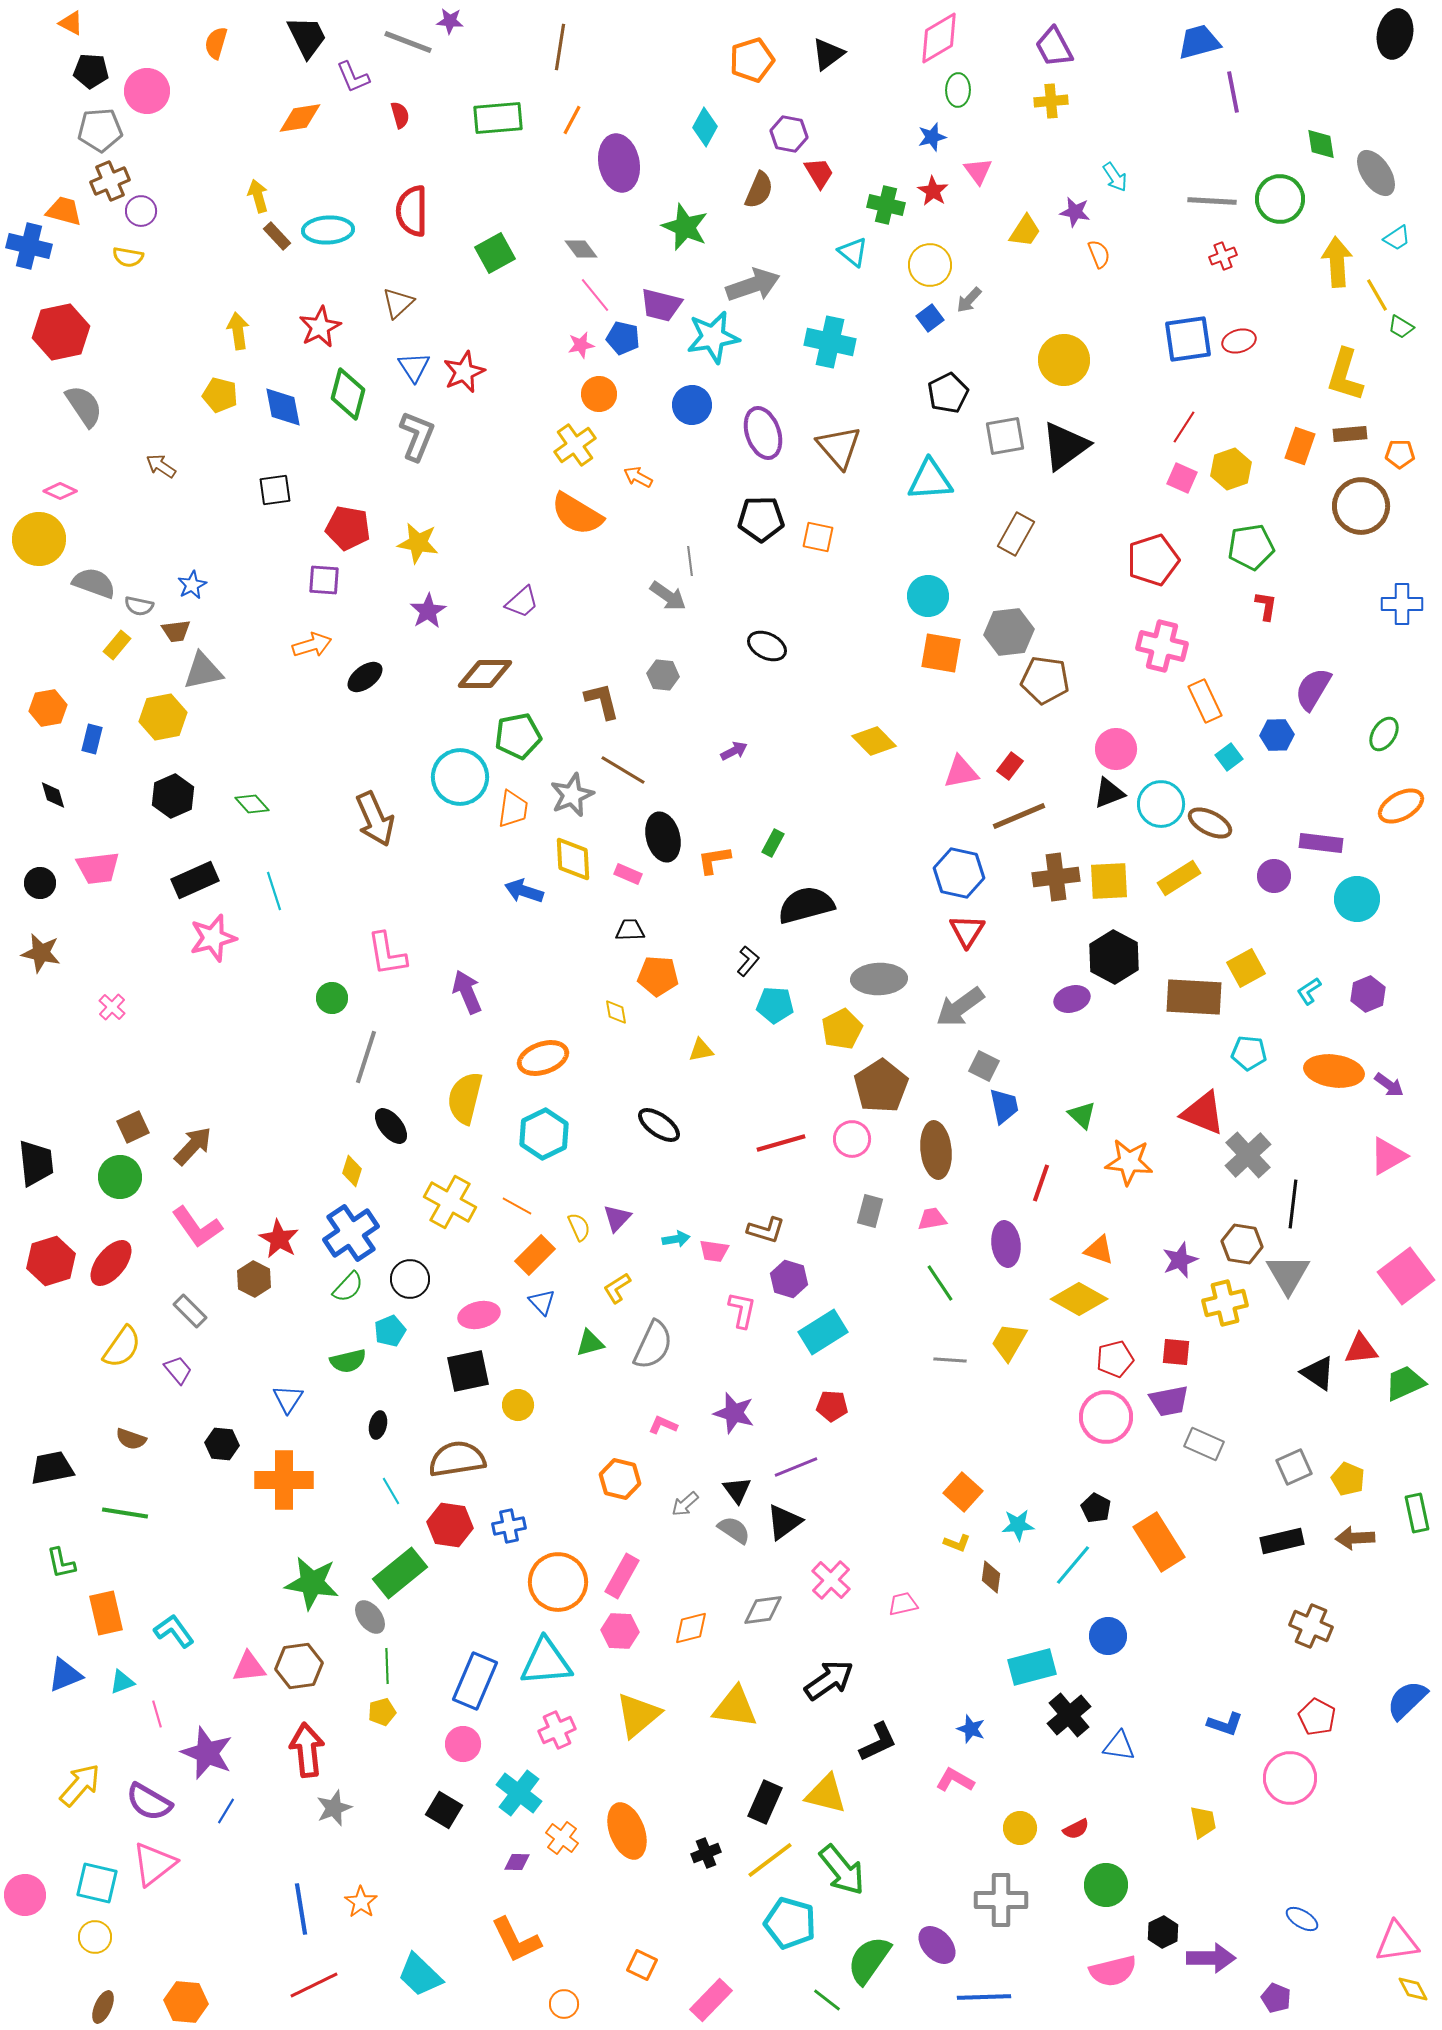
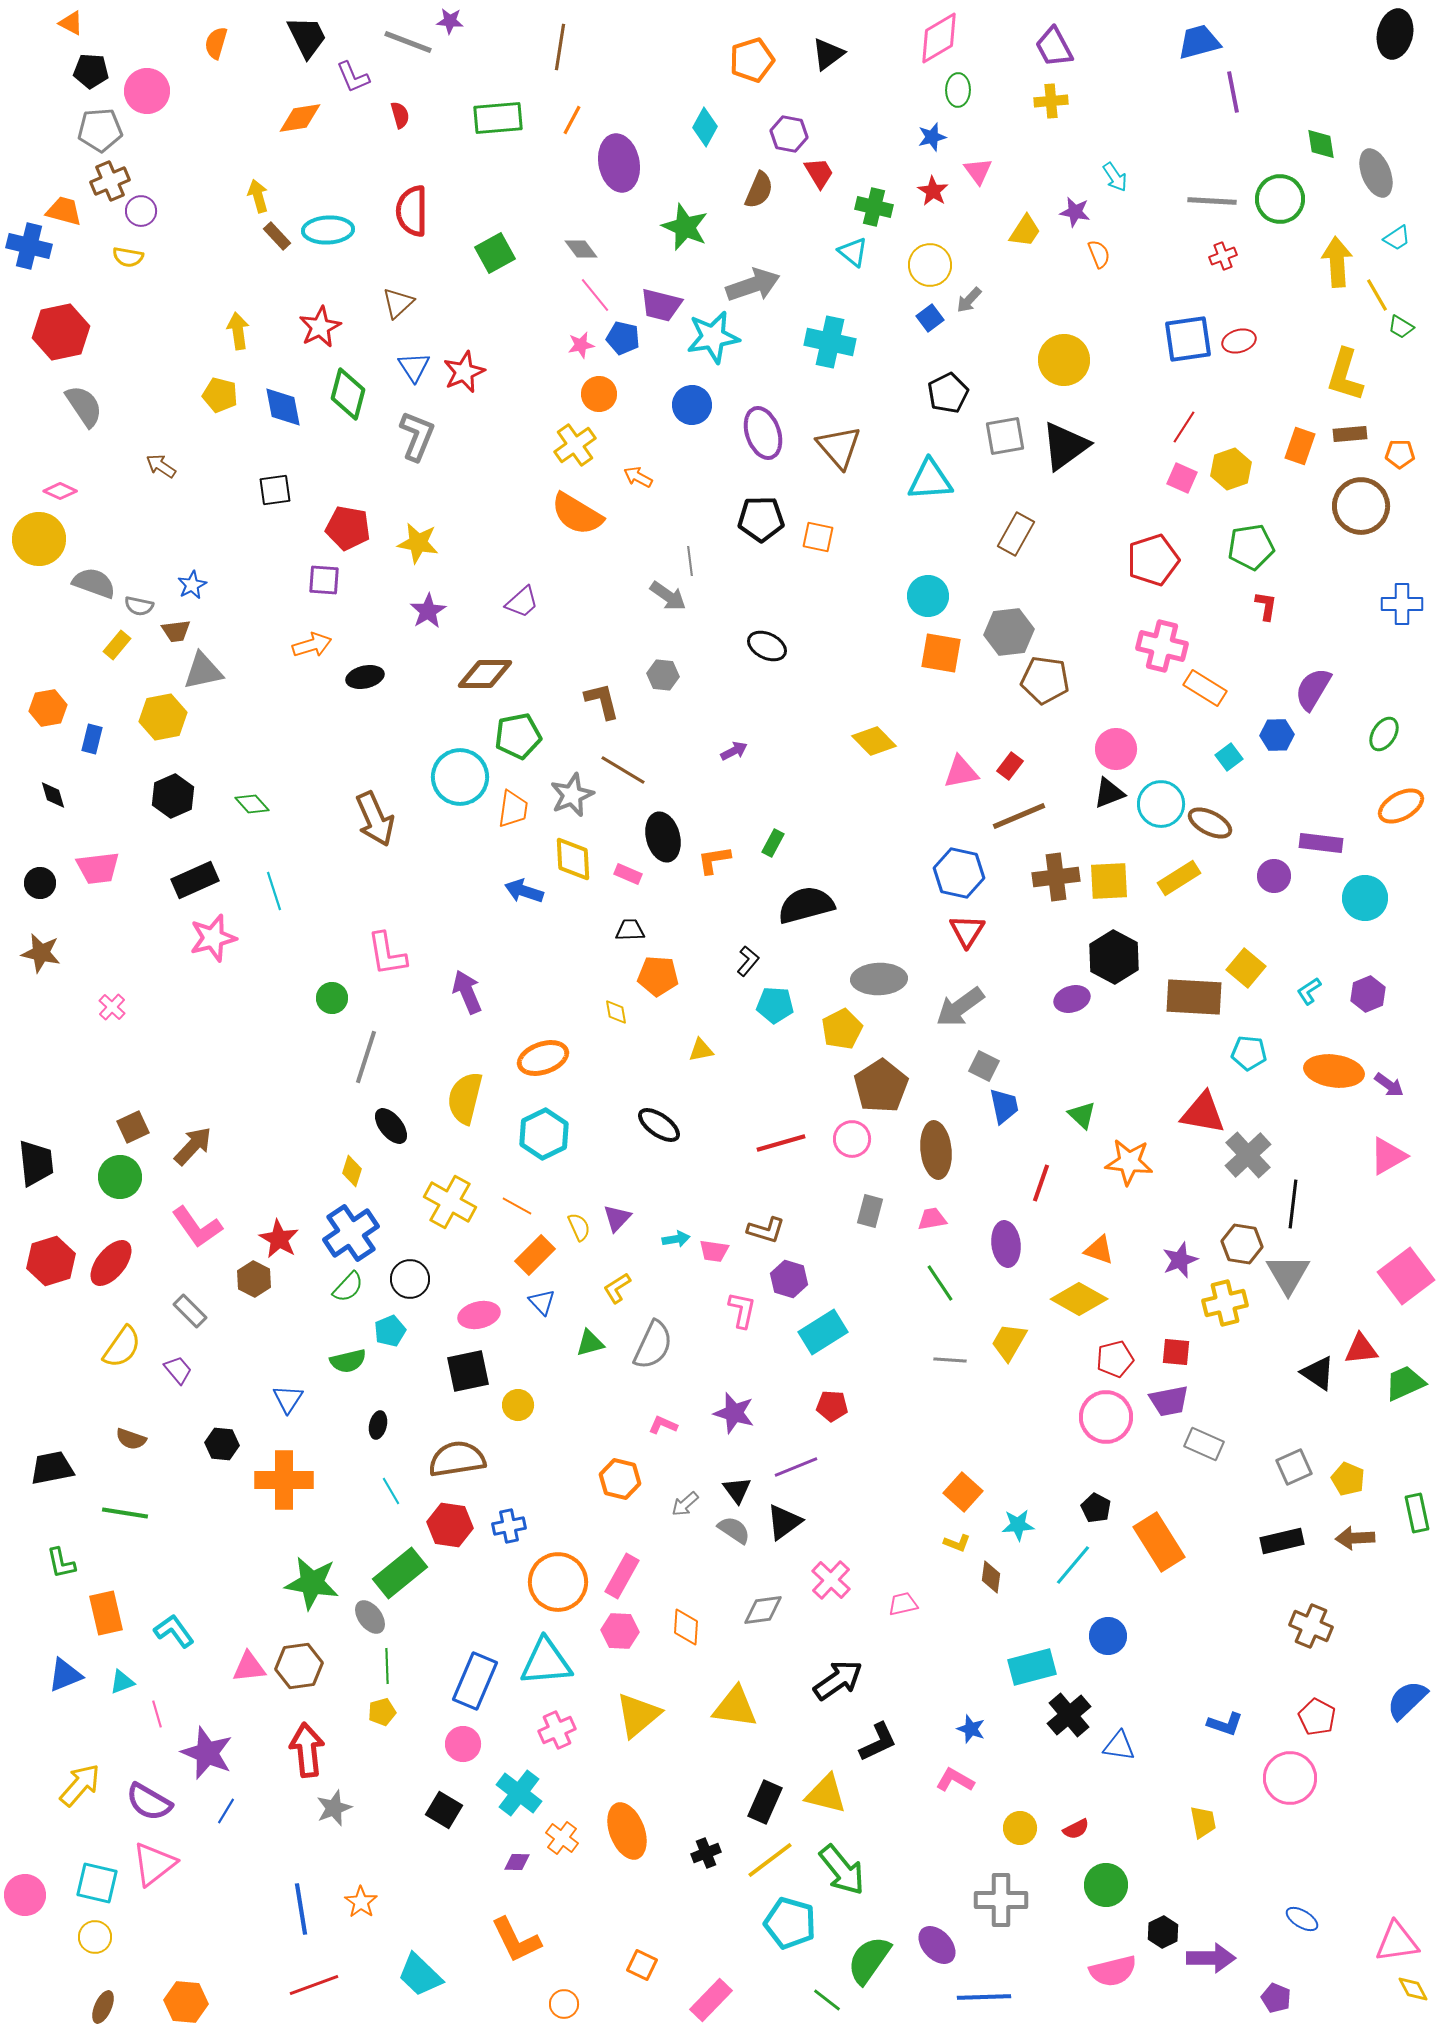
gray ellipse at (1376, 173): rotated 12 degrees clockwise
green cross at (886, 205): moved 12 px left, 2 px down
black ellipse at (365, 677): rotated 24 degrees clockwise
orange rectangle at (1205, 701): moved 13 px up; rotated 33 degrees counterclockwise
cyan circle at (1357, 899): moved 8 px right, 1 px up
yellow square at (1246, 968): rotated 21 degrees counterclockwise
red triangle at (1203, 1113): rotated 12 degrees counterclockwise
orange diamond at (691, 1628): moved 5 px left, 1 px up; rotated 72 degrees counterclockwise
black arrow at (829, 1680): moved 9 px right
red line at (314, 1985): rotated 6 degrees clockwise
